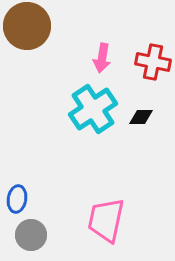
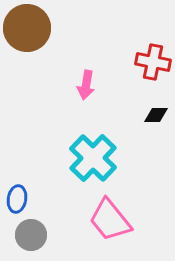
brown circle: moved 2 px down
pink arrow: moved 16 px left, 27 px down
cyan cross: moved 49 px down; rotated 12 degrees counterclockwise
black diamond: moved 15 px right, 2 px up
pink trapezoid: moved 4 px right; rotated 51 degrees counterclockwise
